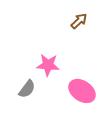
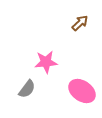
brown arrow: moved 1 px right, 2 px down
pink star: moved 2 px left, 3 px up; rotated 10 degrees counterclockwise
